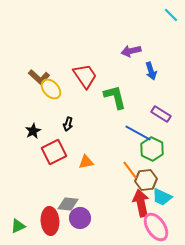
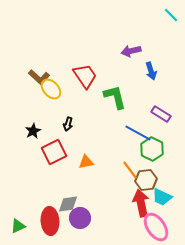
gray diamond: rotated 15 degrees counterclockwise
